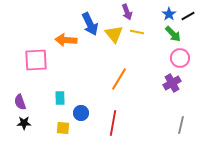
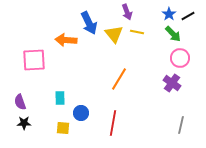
blue arrow: moved 1 px left, 1 px up
pink square: moved 2 px left
purple cross: rotated 24 degrees counterclockwise
